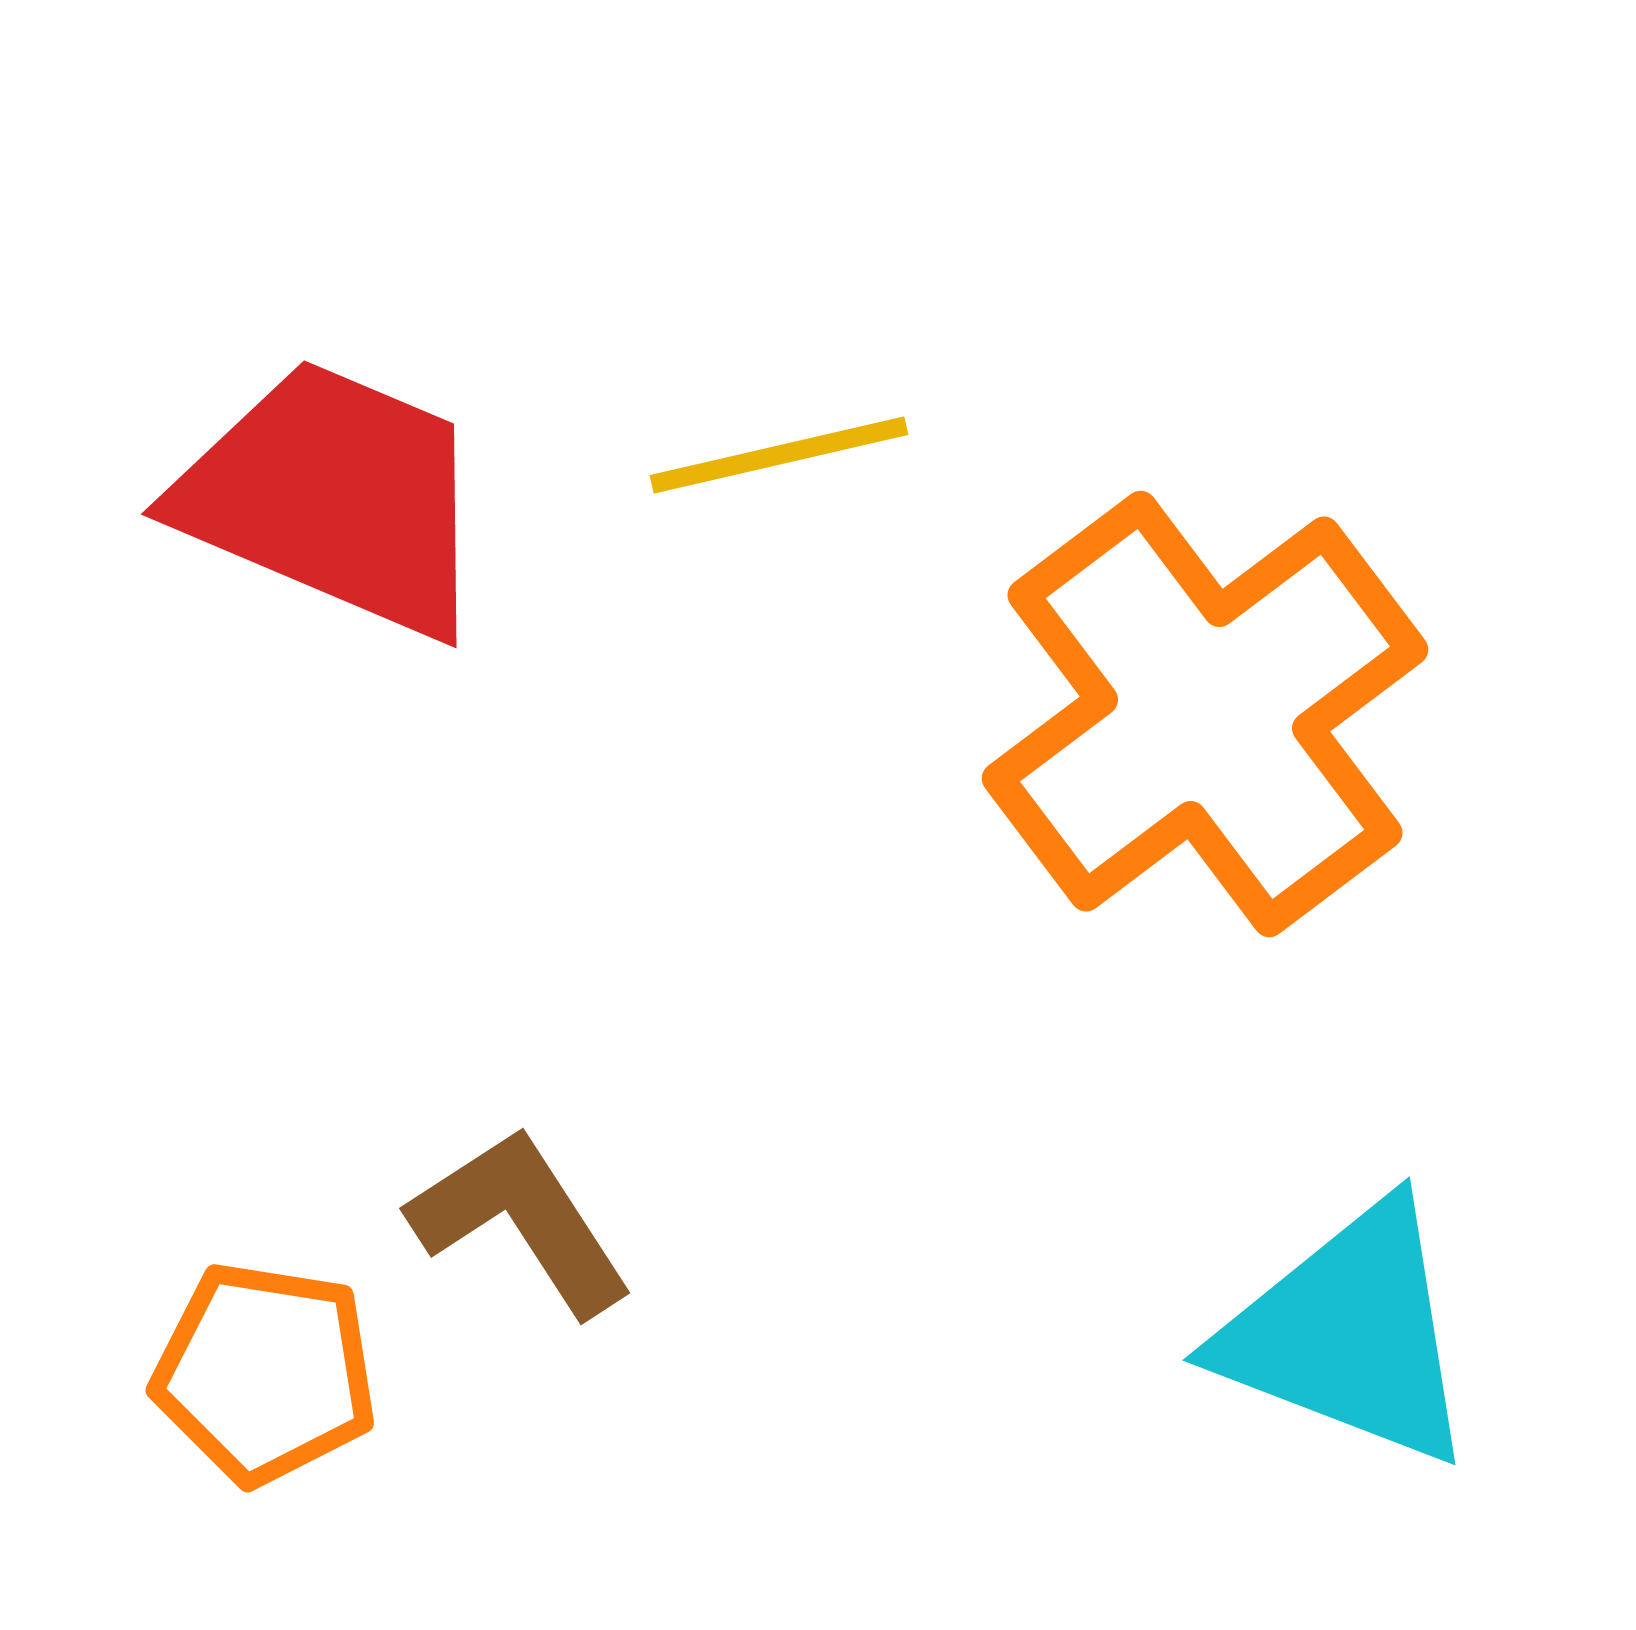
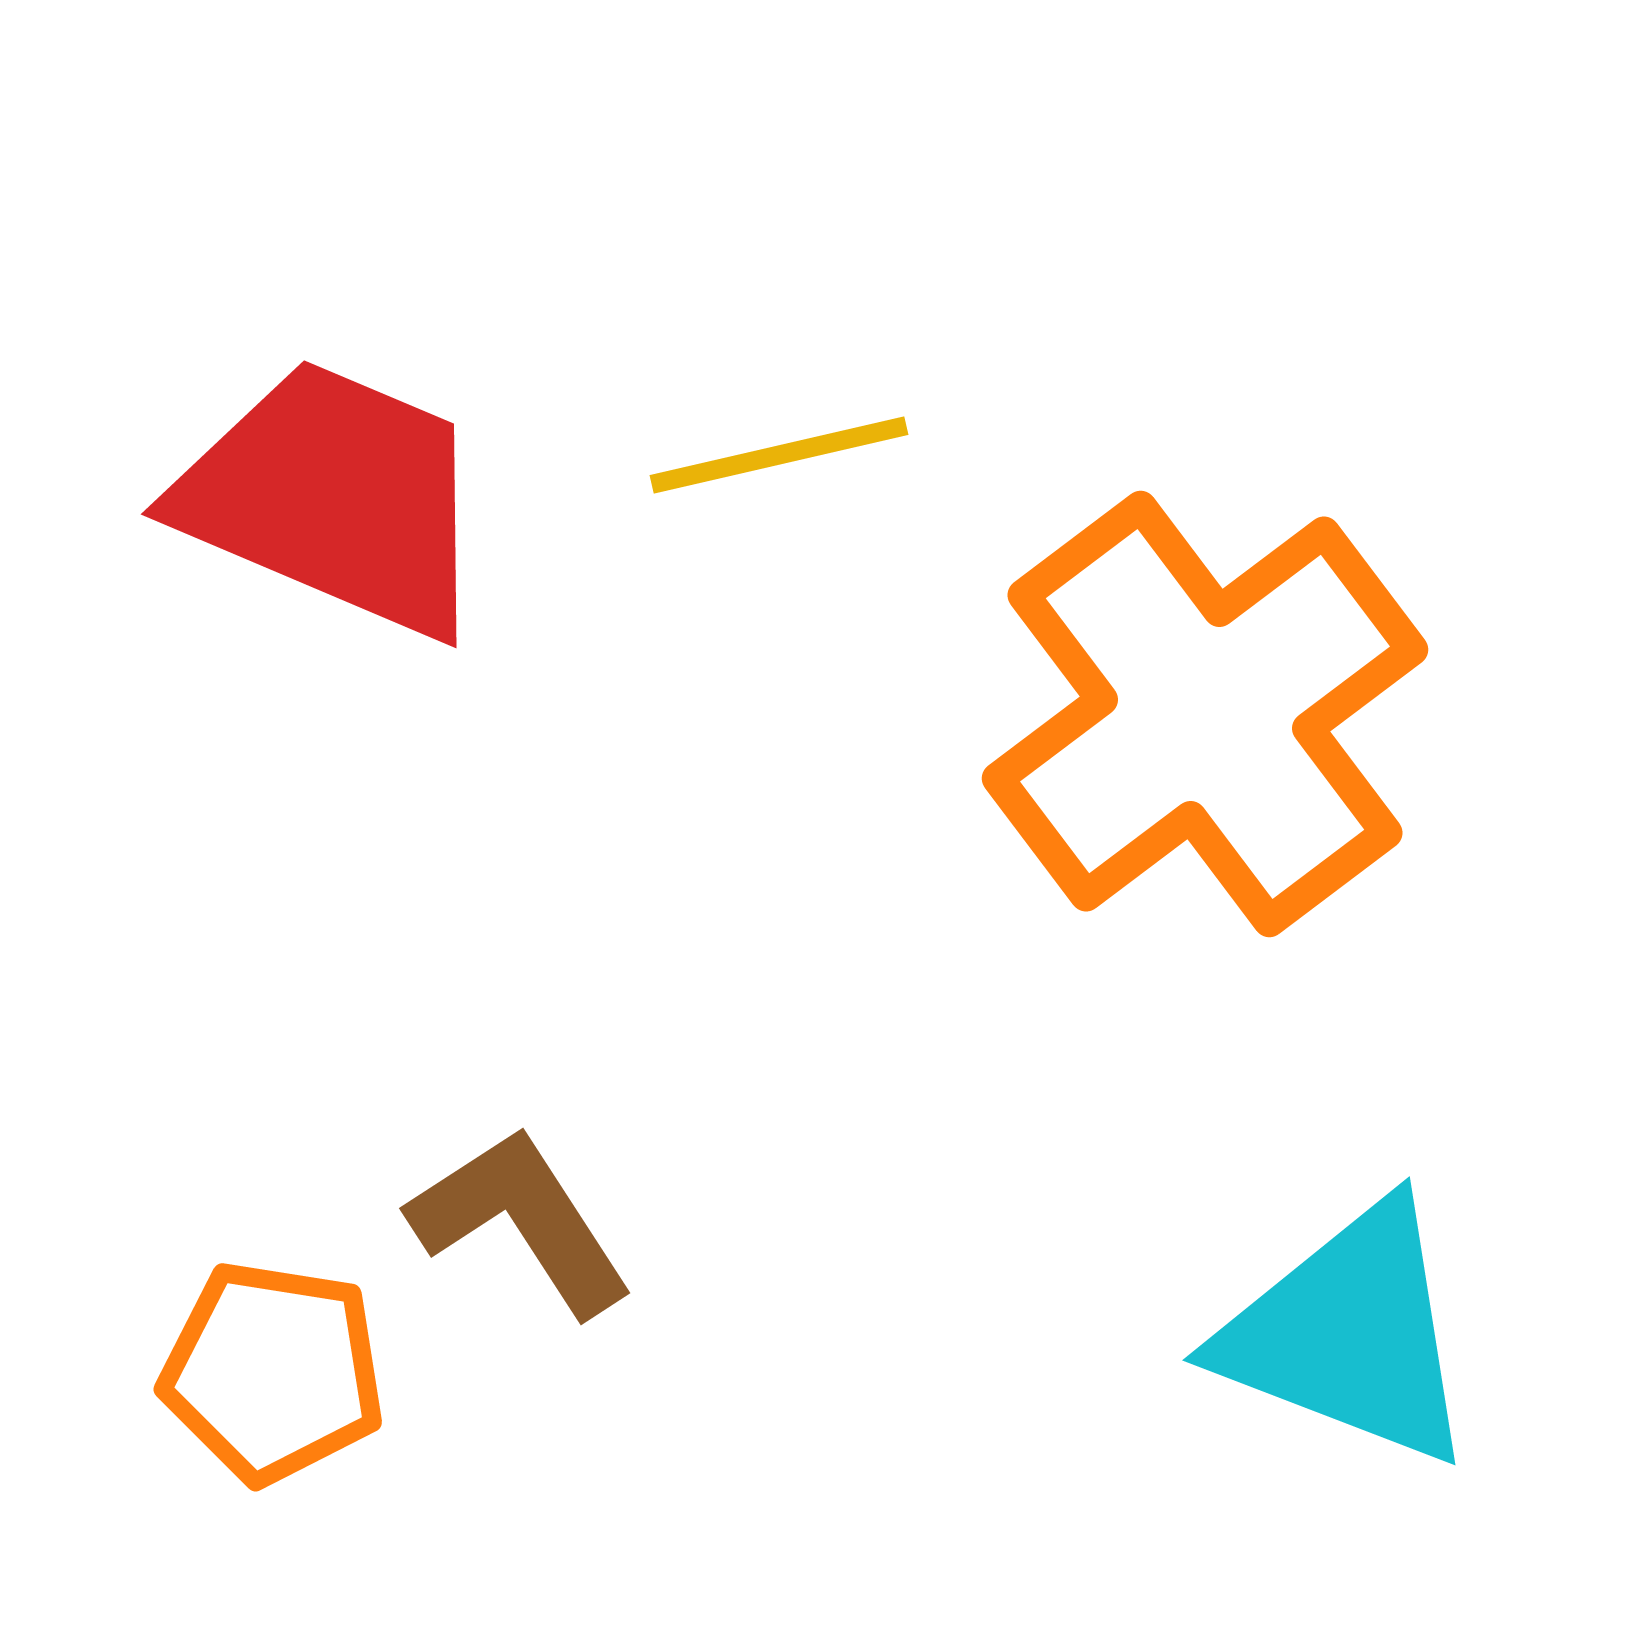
orange pentagon: moved 8 px right, 1 px up
